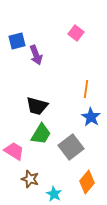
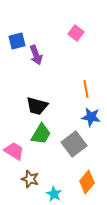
orange line: rotated 18 degrees counterclockwise
blue star: rotated 24 degrees counterclockwise
gray square: moved 3 px right, 3 px up
